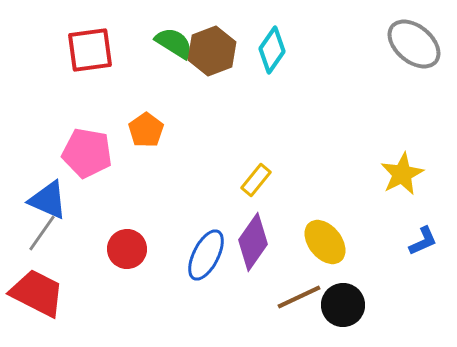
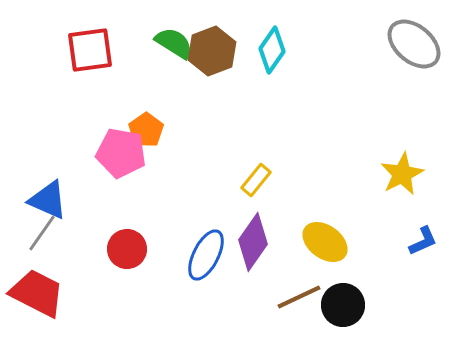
pink pentagon: moved 34 px right
yellow ellipse: rotated 15 degrees counterclockwise
